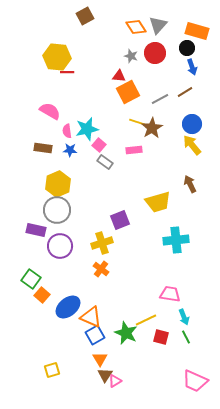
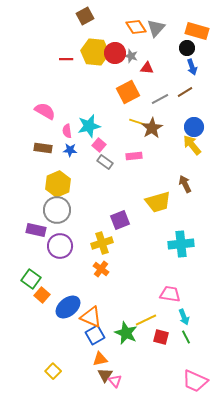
gray triangle at (158, 25): moved 2 px left, 3 px down
red circle at (155, 53): moved 40 px left
yellow hexagon at (57, 57): moved 38 px right, 5 px up
red line at (67, 72): moved 1 px left, 13 px up
red triangle at (119, 76): moved 28 px right, 8 px up
pink semicircle at (50, 111): moved 5 px left
blue circle at (192, 124): moved 2 px right, 3 px down
cyan star at (87, 129): moved 2 px right, 3 px up
pink rectangle at (134, 150): moved 6 px down
brown arrow at (190, 184): moved 5 px left
cyan cross at (176, 240): moved 5 px right, 4 px down
orange triangle at (100, 359): rotated 49 degrees clockwise
yellow square at (52, 370): moved 1 px right, 1 px down; rotated 28 degrees counterclockwise
pink triangle at (115, 381): rotated 40 degrees counterclockwise
